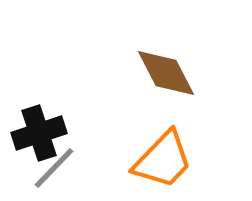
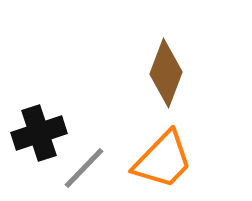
brown diamond: rotated 48 degrees clockwise
gray line: moved 30 px right
